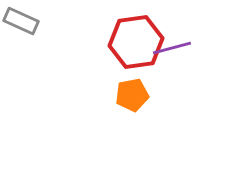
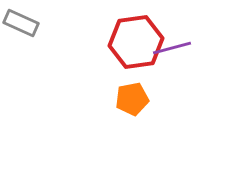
gray rectangle: moved 2 px down
orange pentagon: moved 4 px down
